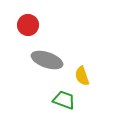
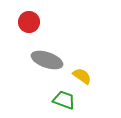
red circle: moved 1 px right, 3 px up
yellow semicircle: rotated 144 degrees clockwise
